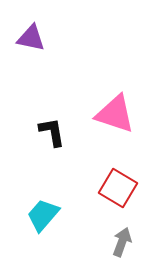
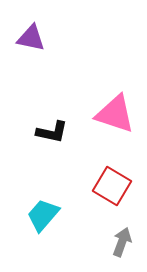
black L-shape: rotated 112 degrees clockwise
red square: moved 6 px left, 2 px up
